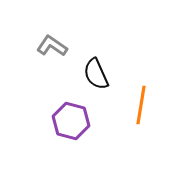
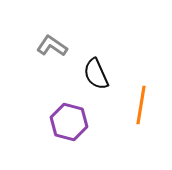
purple hexagon: moved 2 px left, 1 px down
